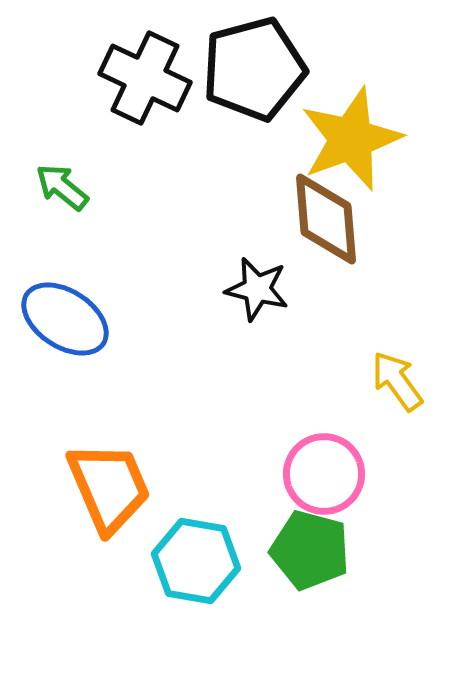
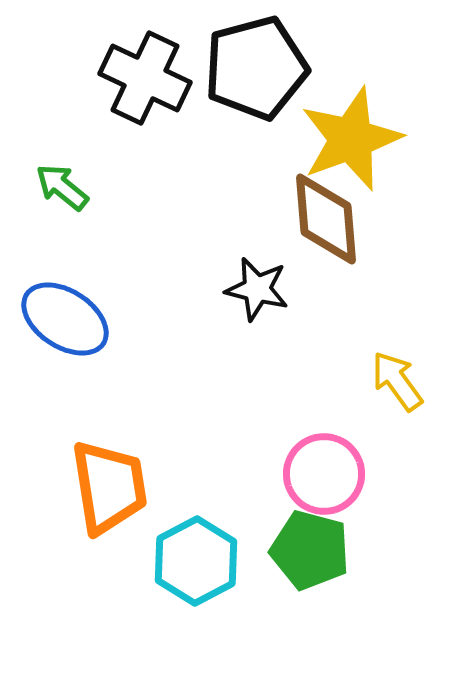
black pentagon: moved 2 px right, 1 px up
orange trapezoid: rotated 14 degrees clockwise
cyan hexagon: rotated 22 degrees clockwise
